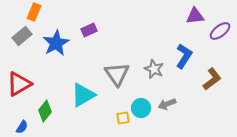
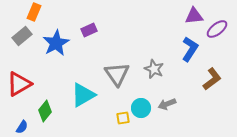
purple triangle: moved 1 px left
purple ellipse: moved 3 px left, 2 px up
blue L-shape: moved 6 px right, 7 px up
